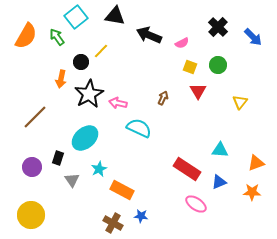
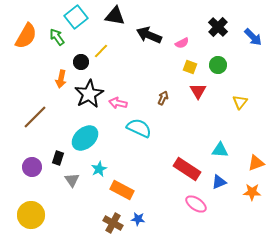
blue star: moved 3 px left, 3 px down
